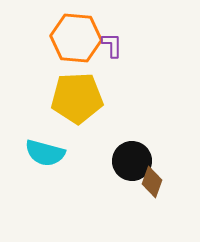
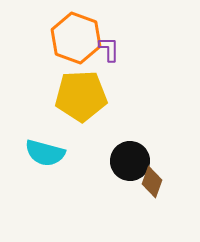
orange hexagon: rotated 15 degrees clockwise
purple L-shape: moved 3 px left, 4 px down
yellow pentagon: moved 4 px right, 2 px up
black circle: moved 2 px left
